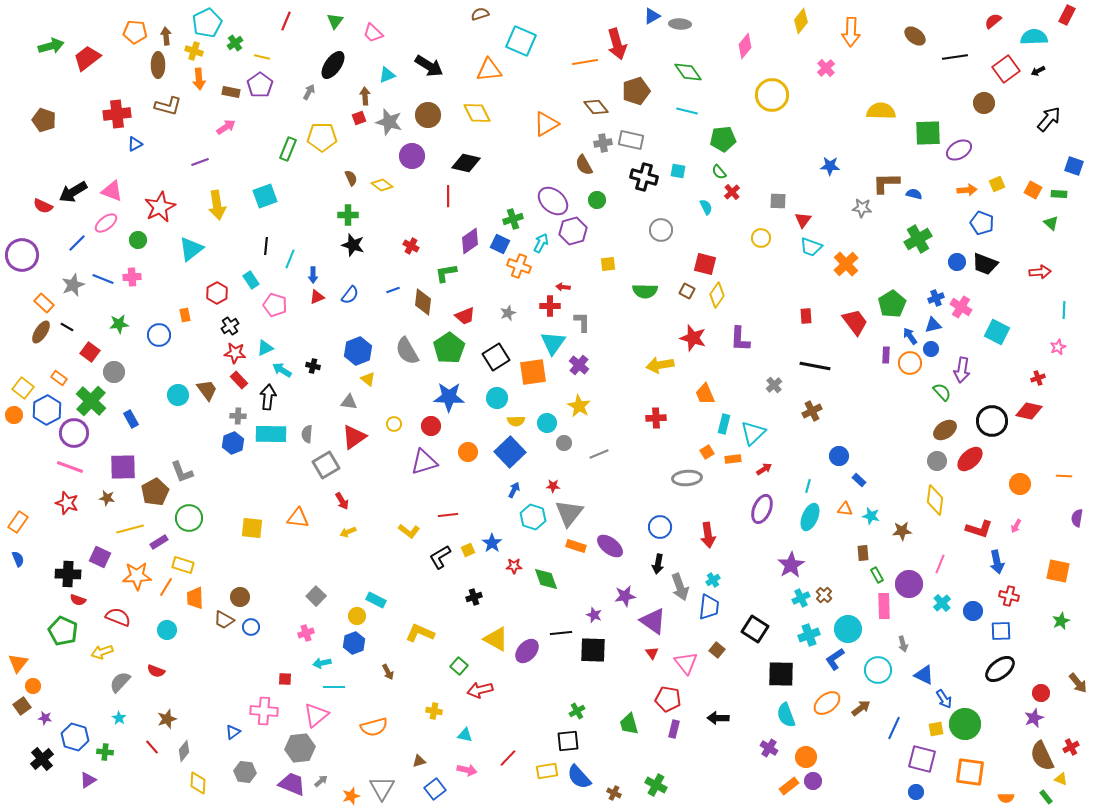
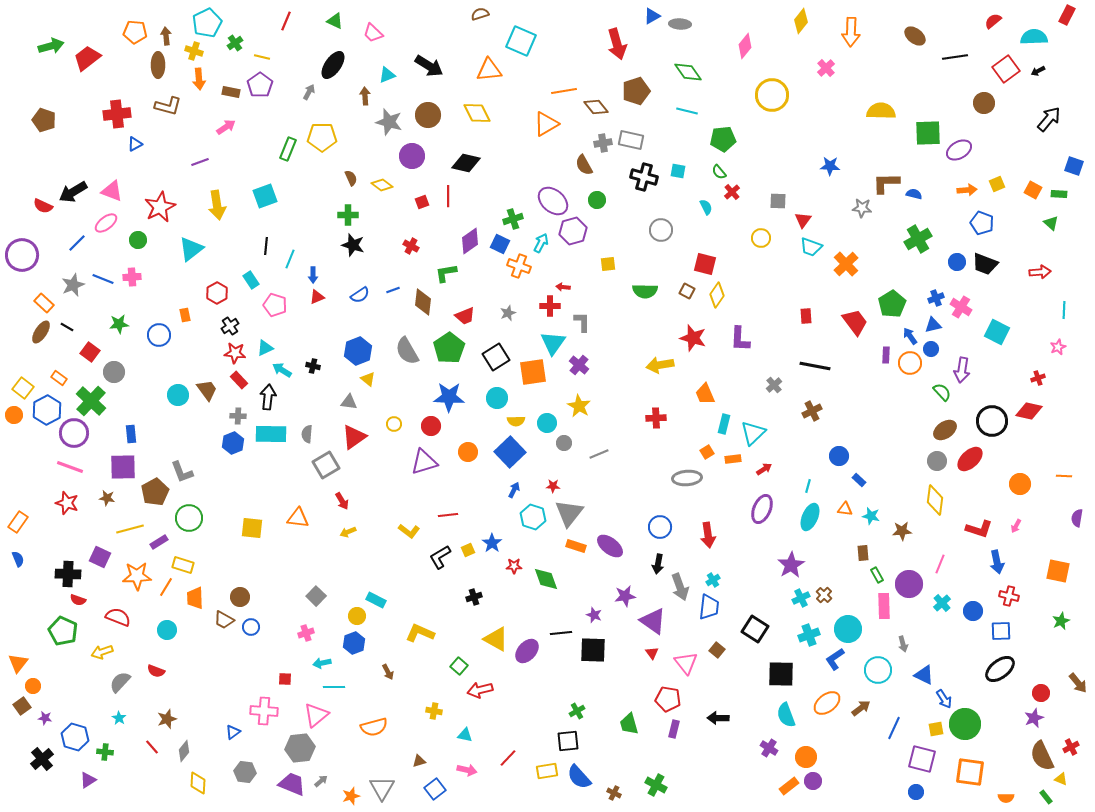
green triangle at (335, 21): rotated 42 degrees counterclockwise
orange line at (585, 62): moved 21 px left, 29 px down
red square at (359, 118): moved 63 px right, 84 px down
blue semicircle at (350, 295): moved 10 px right; rotated 18 degrees clockwise
blue rectangle at (131, 419): moved 15 px down; rotated 24 degrees clockwise
